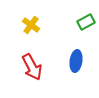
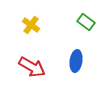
green rectangle: rotated 66 degrees clockwise
red arrow: rotated 32 degrees counterclockwise
